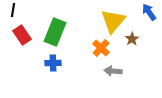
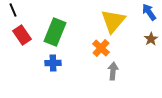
black line: rotated 32 degrees counterclockwise
brown star: moved 19 px right
gray arrow: rotated 90 degrees clockwise
